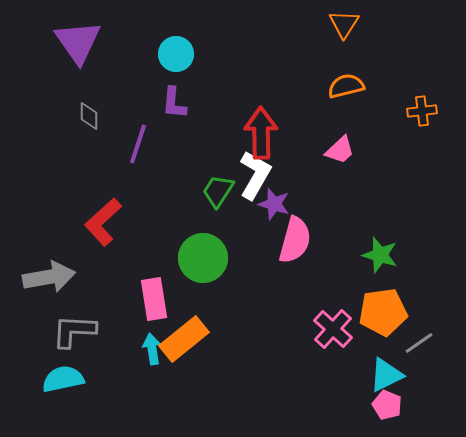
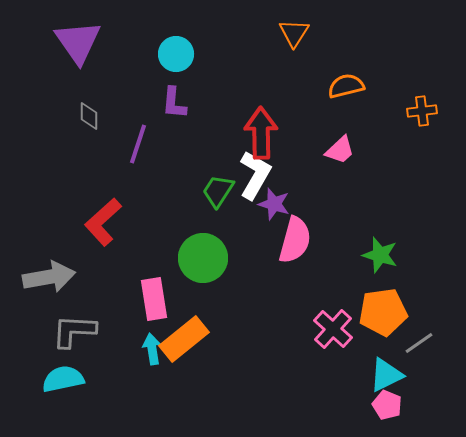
orange triangle: moved 50 px left, 9 px down
